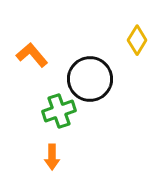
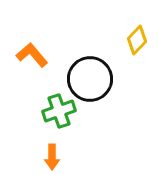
yellow diamond: rotated 12 degrees clockwise
